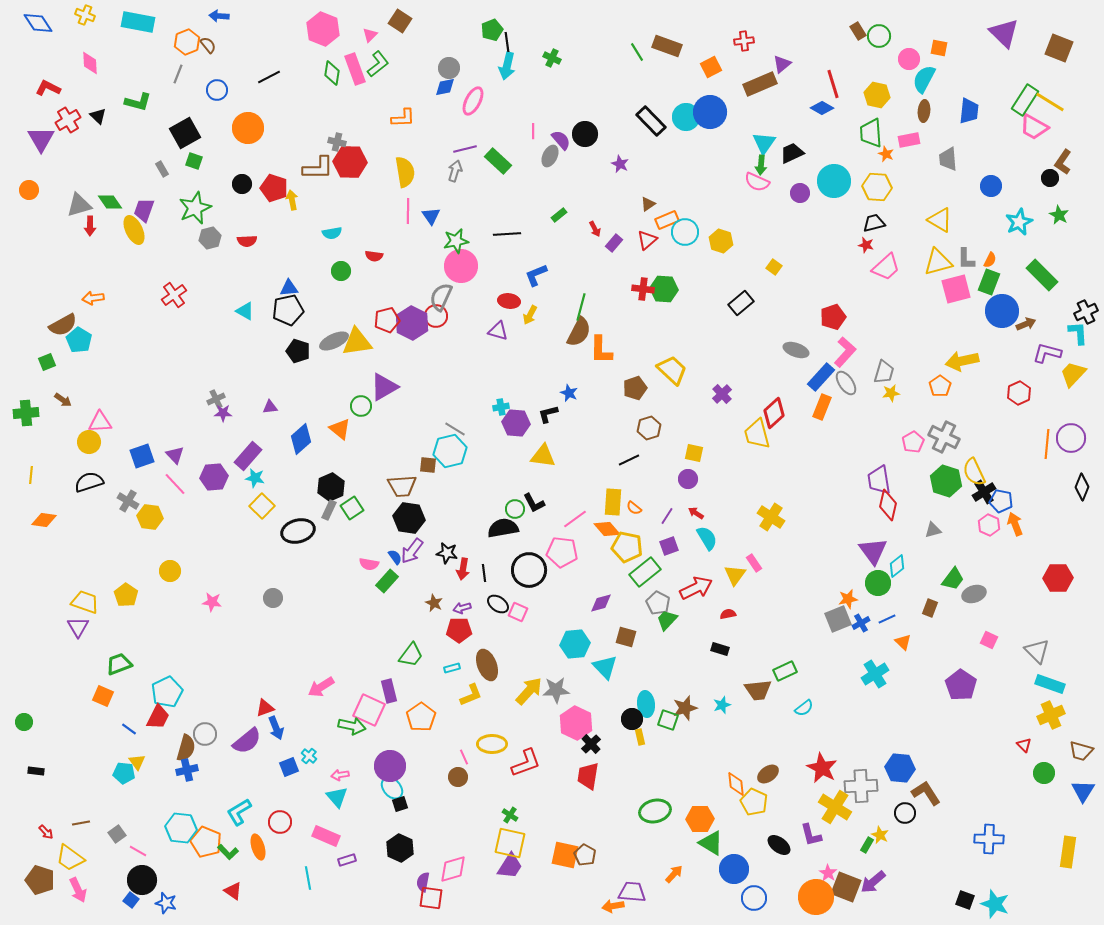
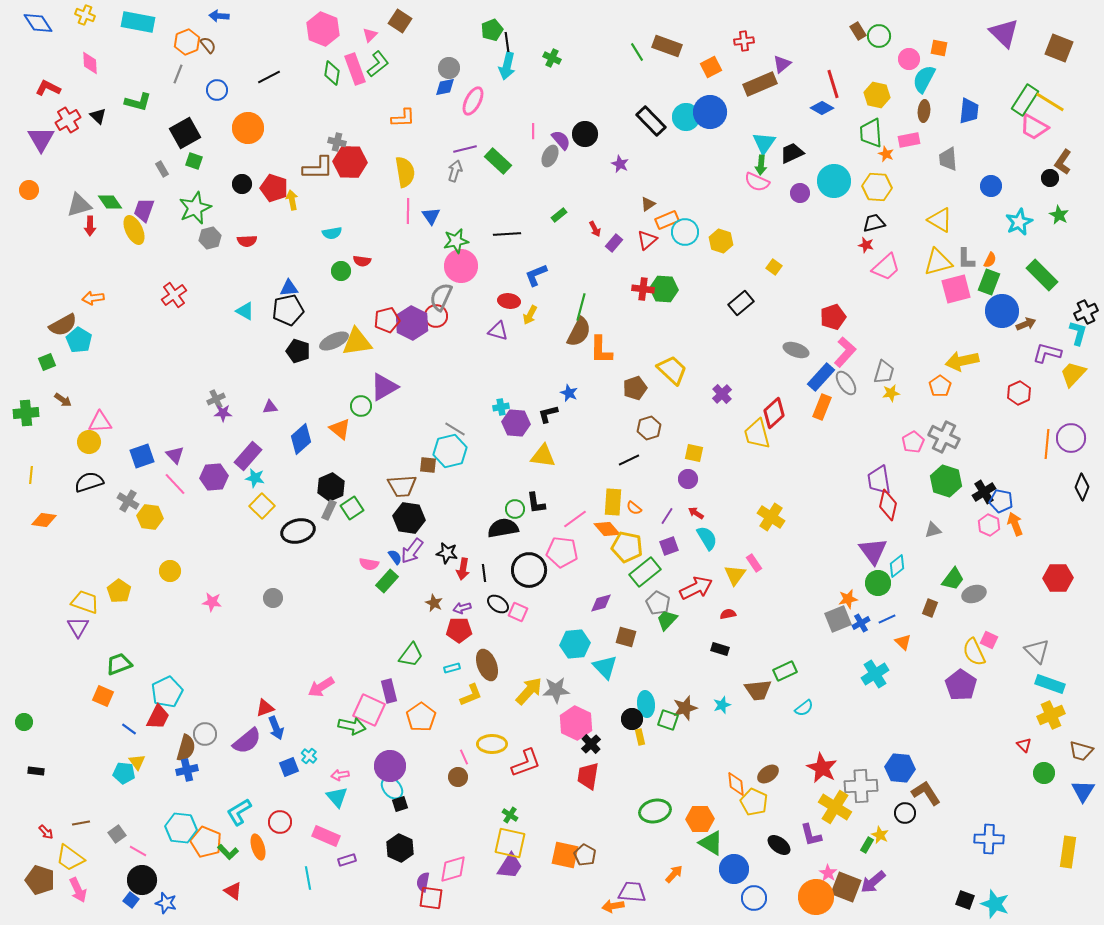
red semicircle at (374, 256): moved 12 px left, 5 px down
cyan L-shape at (1078, 333): rotated 20 degrees clockwise
yellow semicircle at (974, 472): moved 180 px down
black L-shape at (534, 503): moved 2 px right; rotated 20 degrees clockwise
yellow pentagon at (126, 595): moved 7 px left, 4 px up
